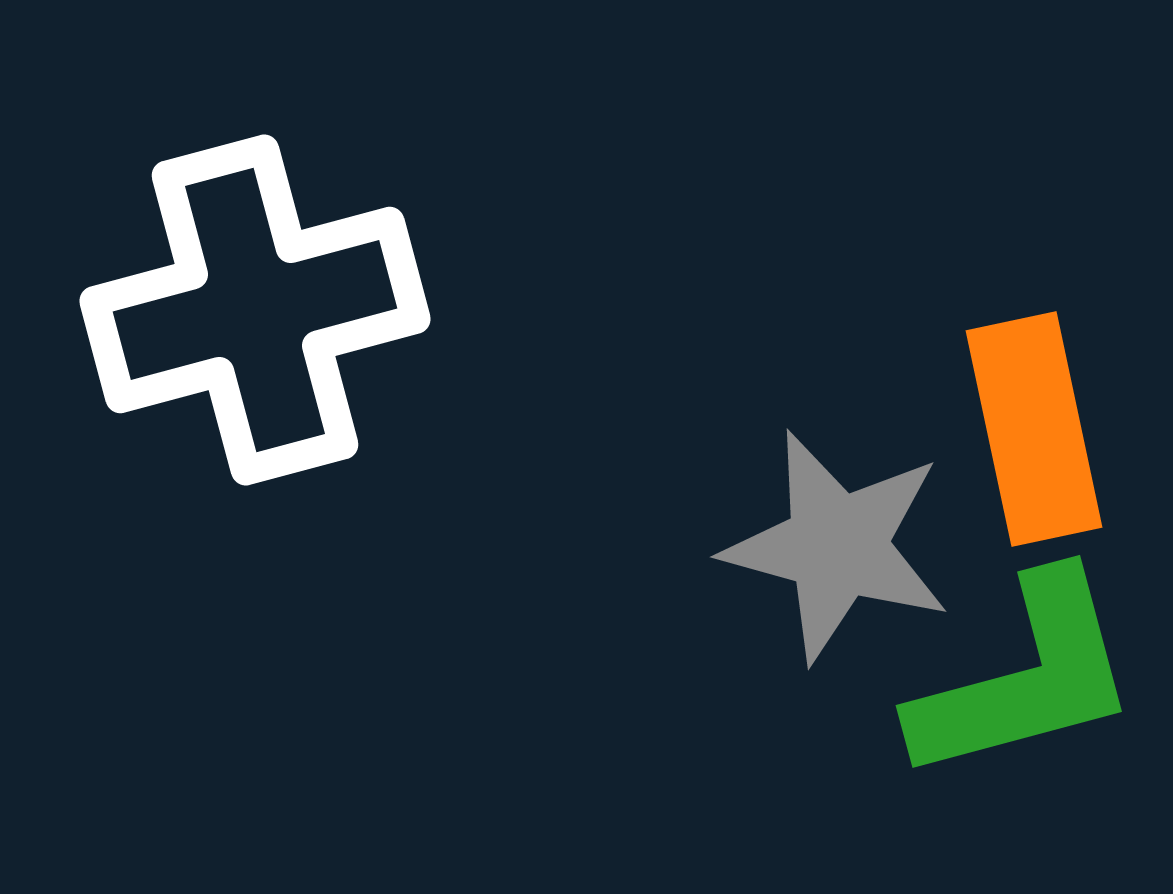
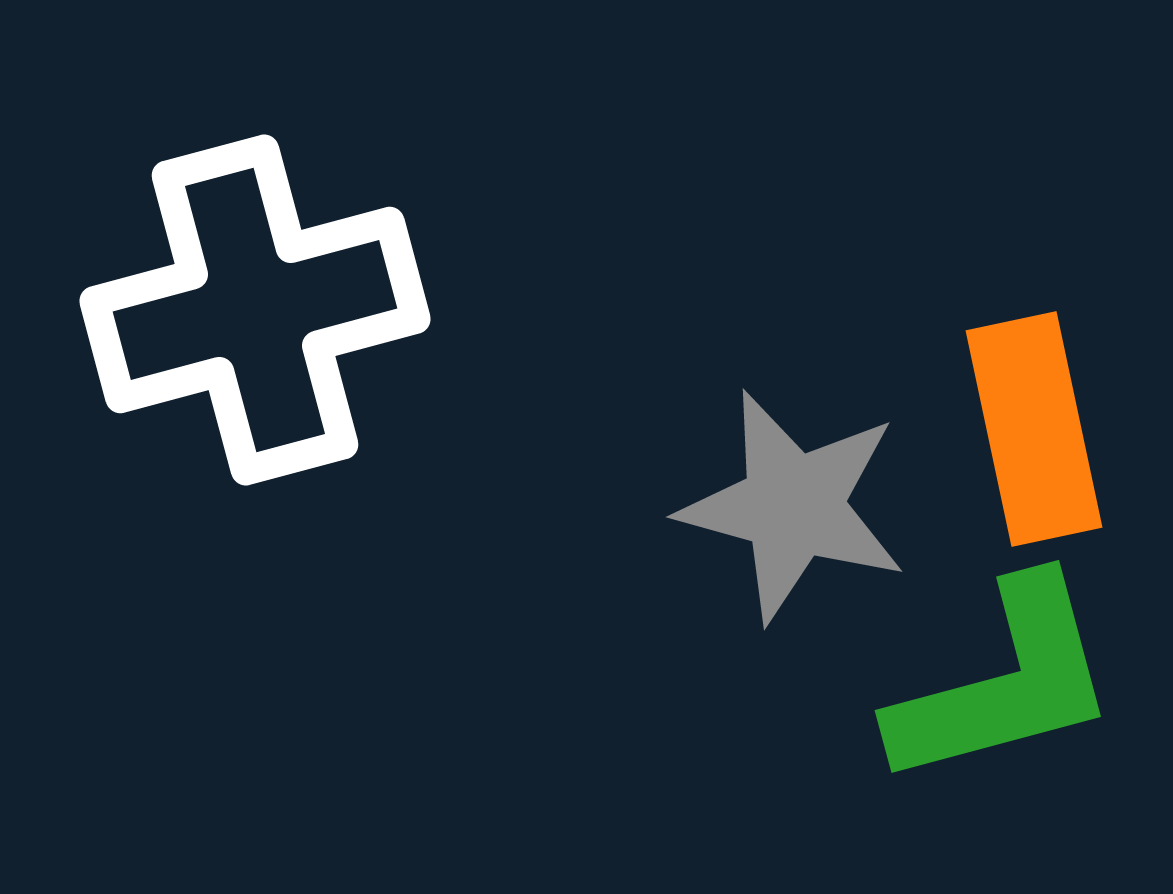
gray star: moved 44 px left, 40 px up
green L-shape: moved 21 px left, 5 px down
